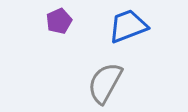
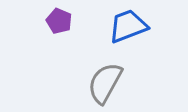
purple pentagon: rotated 25 degrees counterclockwise
